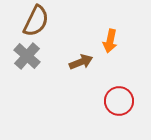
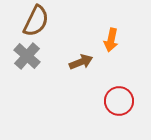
orange arrow: moved 1 px right, 1 px up
